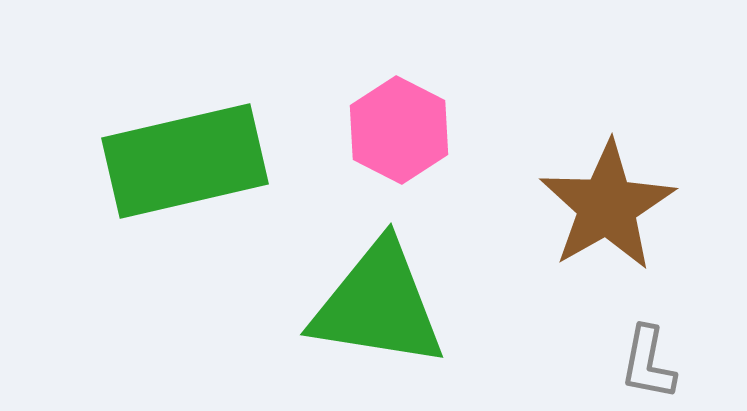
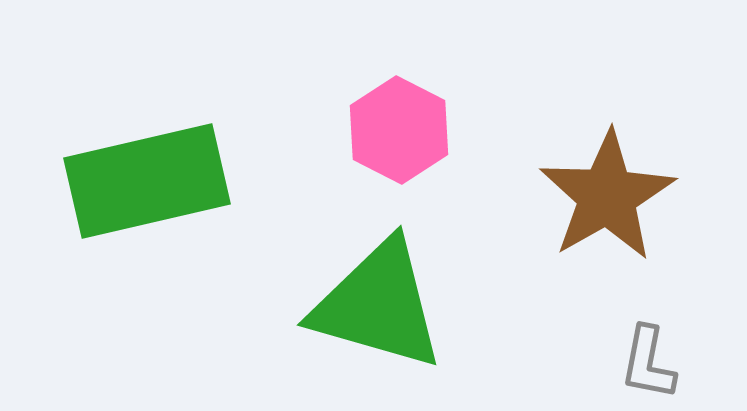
green rectangle: moved 38 px left, 20 px down
brown star: moved 10 px up
green triangle: rotated 7 degrees clockwise
